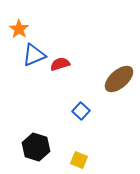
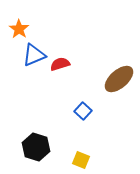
blue square: moved 2 px right
yellow square: moved 2 px right
